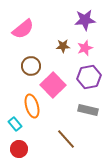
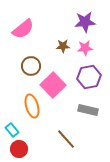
purple star: moved 2 px down
pink star: rotated 14 degrees clockwise
cyan rectangle: moved 3 px left, 6 px down
